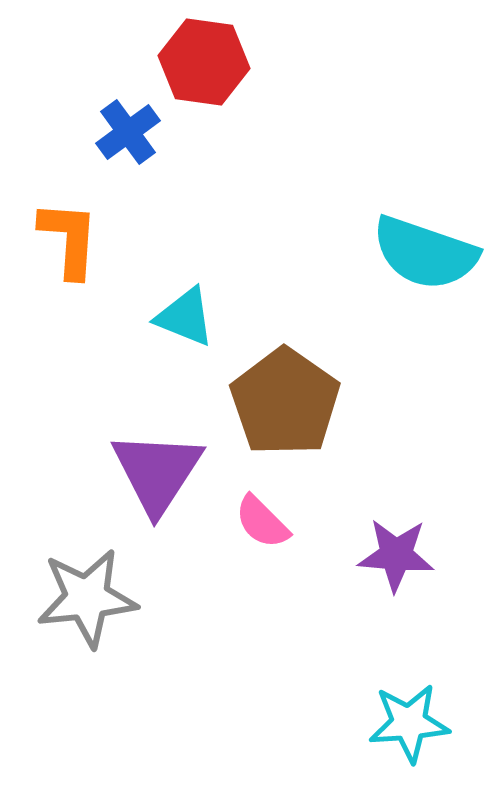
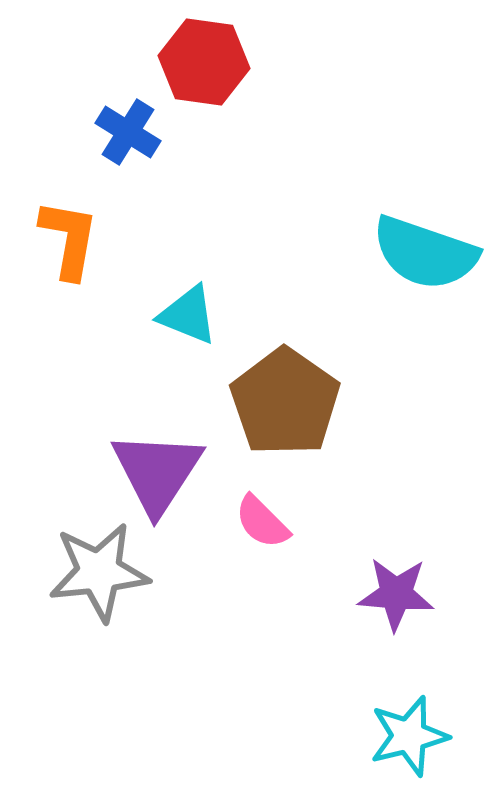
blue cross: rotated 22 degrees counterclockwise
orange L-shape: rotated 6 degrees clockwise
cyan triangle: moved 3 px right, 2 px up
purple star: moved 39 px down
gray star: moved 12 px right, 26 px up
cyan star: moved 13 px down; rotated 10 degrees counterclockwise
